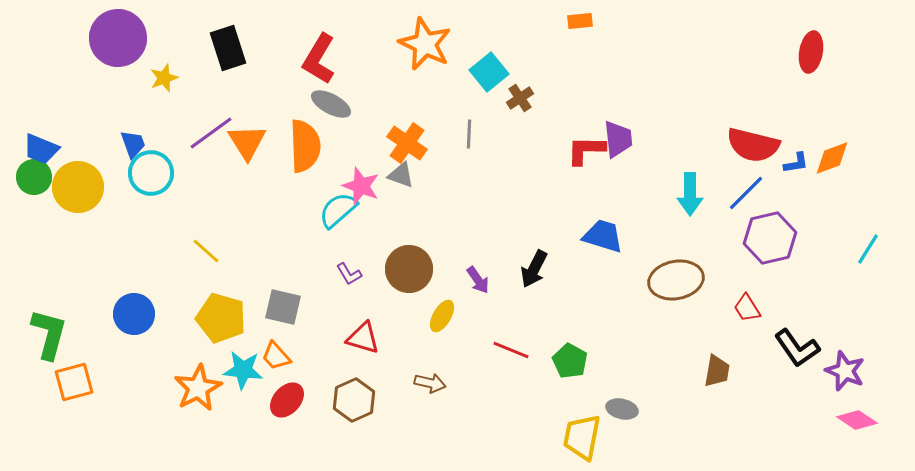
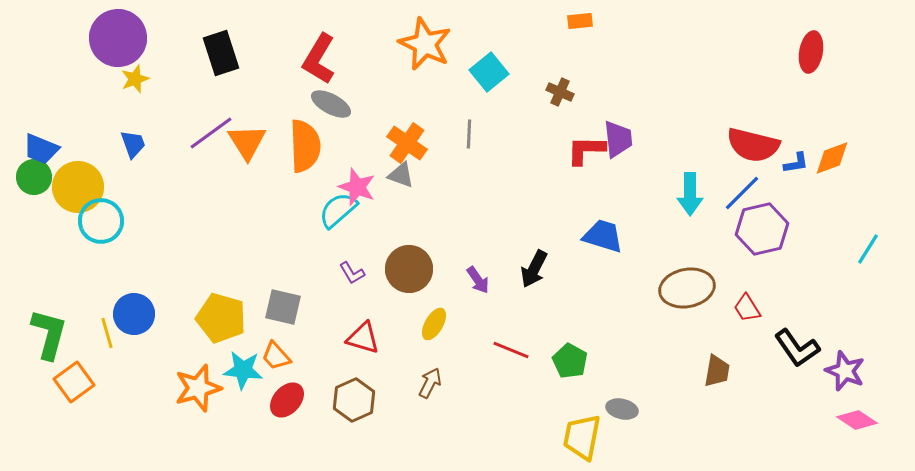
black rectangle at (228, 48): moved 7 px left, 5 px down
yellow star at (164, 78): moved 29 px left, 1 px down
brown cross at (520, 98): moved 40 px right, 6 px up; rotated 32 degrees counterclockwise
cyan circle at (151, 173): moved 50 px left, 48 px down
pink star at (361, 186): moved 4 px left, 1 px down
blue line at (746, 193): moved 4 px left
purple hexagon at (770, 238): moved 8 px left, 9 px up
yellow line at (206, 251): moved 99 px left, 82 px down; rotated 32 degrees clockwise
purple L-shape at (349, 274): moved 3 px right, 1 px up
brown ellipse at (676, 280): moved 11 px right, 8 px down
yellow ellipse at (442, 316): moved 8 px left, 8 px down
orange square at (74, 382): rotated 21 degrees counterclockwise
brown arrow at (430, 383): rotated 76 degrees counterclockwise
orange star at (198, 388): rotated 12 degrees clockwise
